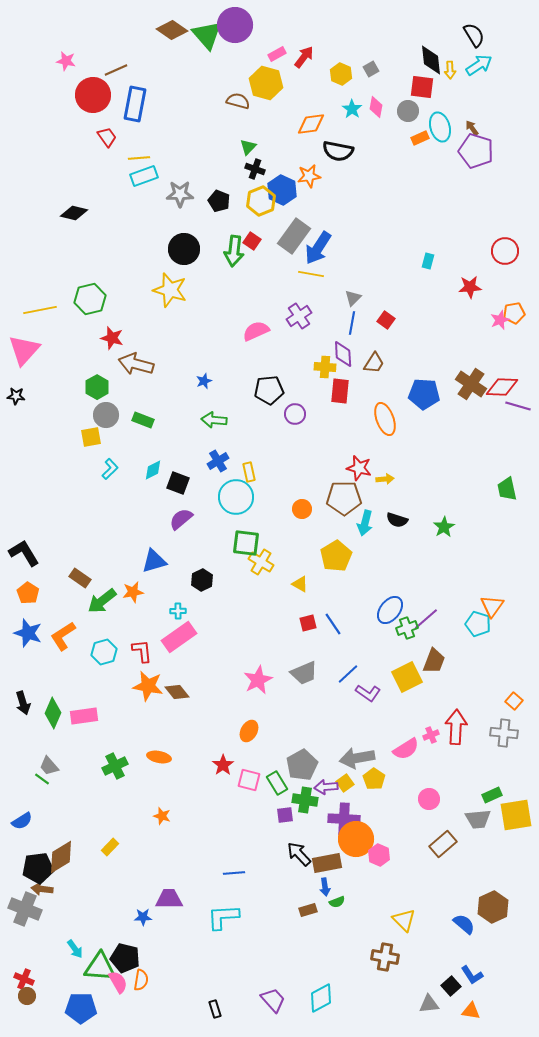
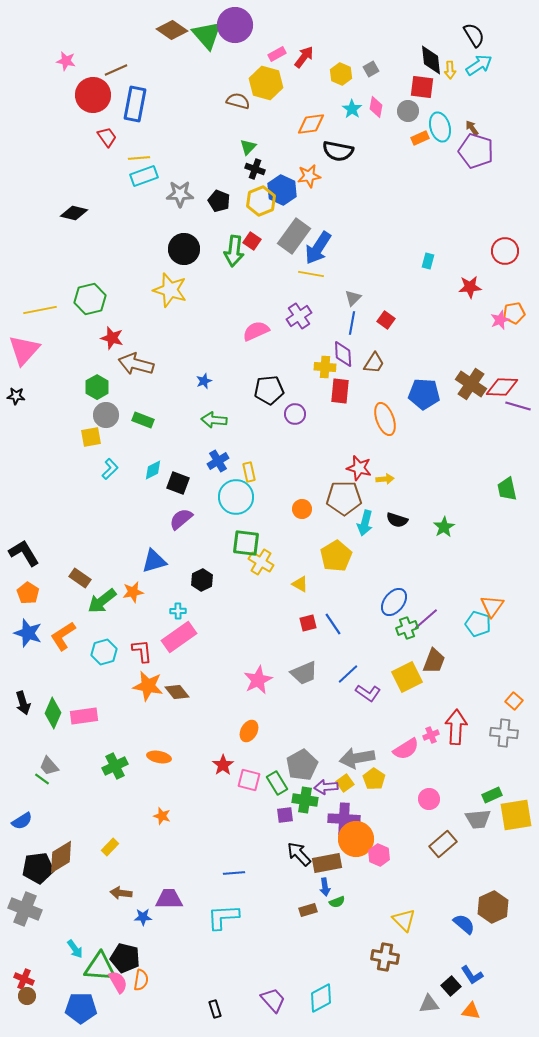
blue ellipse at (390, 610): moved 4 px right, 8 px up
brown arrow at (42, 889): moved 79 px right, 4 px down
